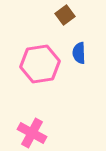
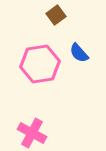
brown square: moved 9 px left
blue semicircle: rotated 40 degrees counterclockwise
